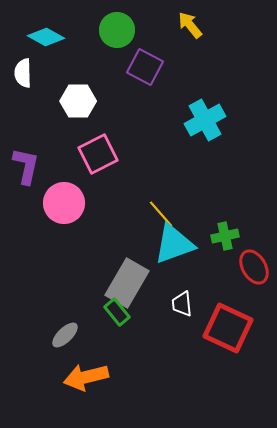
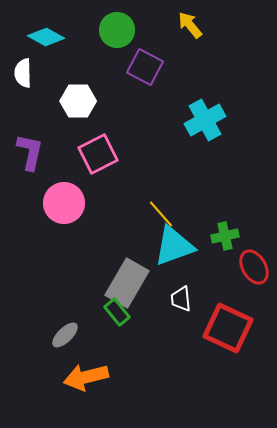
purple L-shape: moved 4 px right, 14 px up
cyan triangle: moved 2 px down
white trapezoid: moved 1 px left, 5 px up
